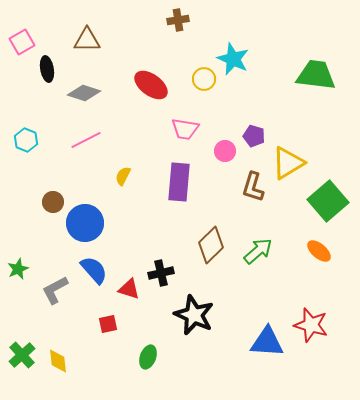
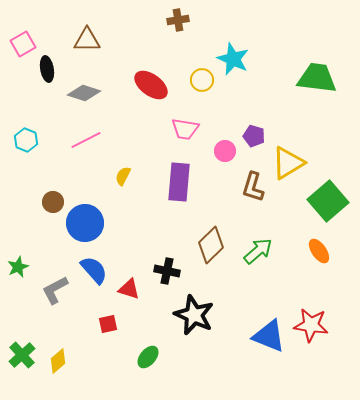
pink square: moved 1 px right, 2 px down
green trapezoid: moved 1 px right, 3 px down
yellow circle: moved 2 px left, 1 px down
orange ellipse: rotated 15 degrees clockwise
green star: moved 2 px up
black cross: moved 6 px right, 2 px up; rotated 25 degrees clockwise
red star: rotated 8 degrees counterclockwise
blue triangle: moved 2 px right, 6 px up; rotated 18 degrees clockwise
green ellipse: rotated 20 degrees clockwise
yellow diamond: rotated 55 degrees clockwise
